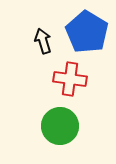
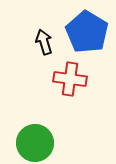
black arrow: moved 1 px right, 1 px down
green circle: moved 25 px left, 17 px down
